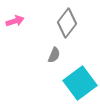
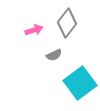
pink arrow: moved 19 px right, 9 px down
gray semicircle: rotated 42 degrees clockwise
